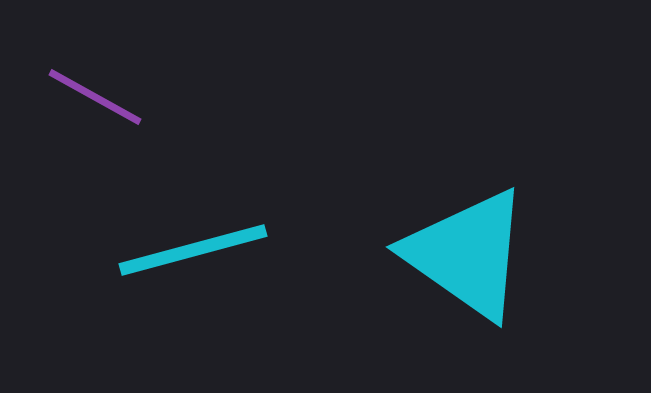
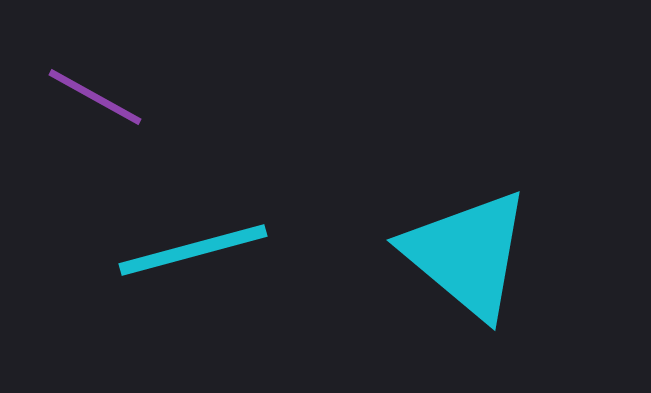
cyan triangle: rotated 5 degrees clockwise
